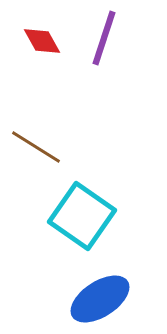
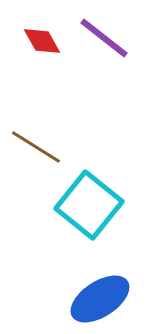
purple line: rotated 70 degrees counterclockwise
cyan square: moved 7 px right, 11 px up; rotated 4 degrees clockwise
